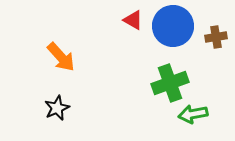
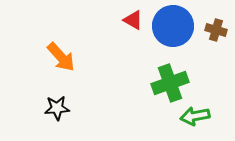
brown cross: moved 7 px up; rotated 25 degrees clockwise
black star: rotated 20 degrees clockwise
green arrow: moved 2 px right, 2 px down
